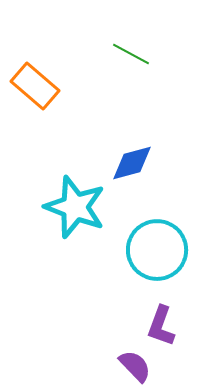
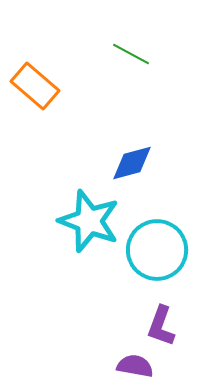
cyan star: moved 14 px right, 14 px down
purple semicircle: rotated 36 degrees counterclockwise
